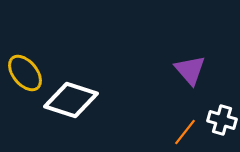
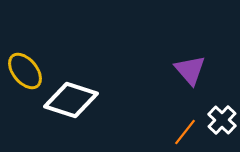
yellow ellipse: moved 2 px up
white cross: rotated 28 degrees clockwise
